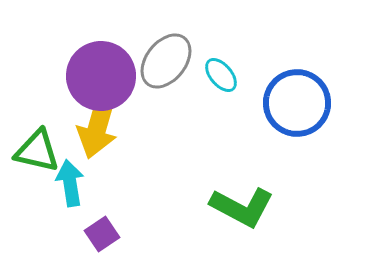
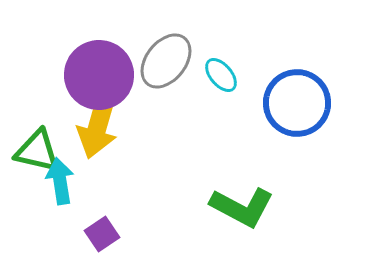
purple circle: moved 2 px left, 1 px up
cyan arrow: moved 10 px left, 2 px up
